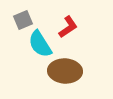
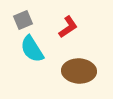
cyan semicircle: moved 8 px left, 5 px down
brown ellipse: moved 14 px right
